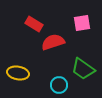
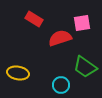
red rectangle: moved 5 px up
red semicircle: moved 7 px right, 4 px up
green trapezoid: moved 2 px right, 2 px up
cyan circle: moved 2 px right
